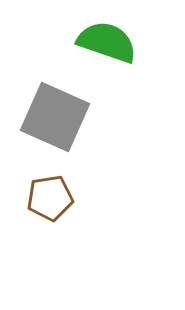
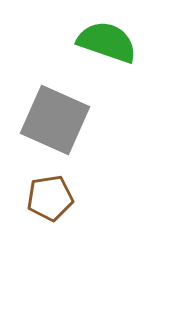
gray square: moved 3 px down
